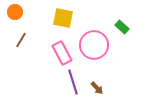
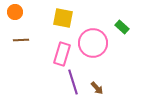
brown line: rotated 56 degrees clockwise
pink circle: moved 1 px left, 2 px up
pink rectangle: moved 1 px down; rotated 45 degrees clockwise
